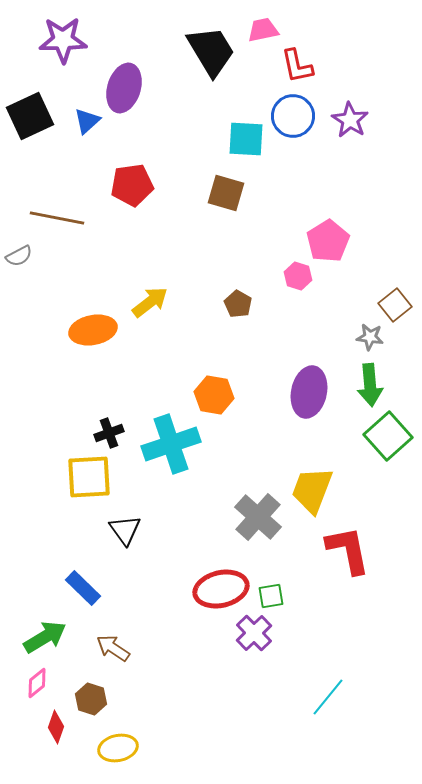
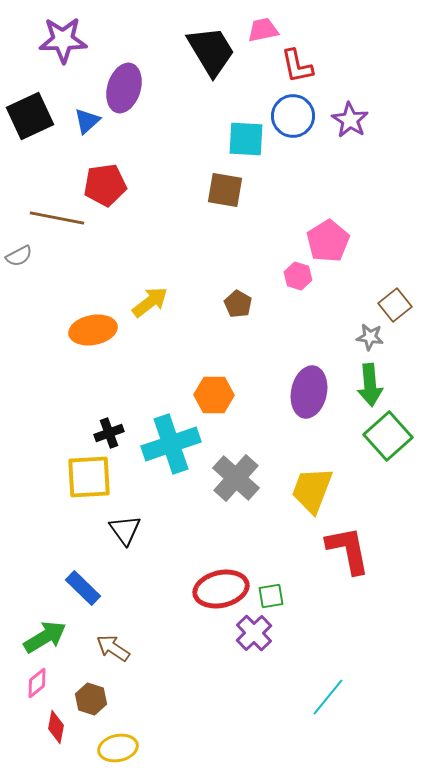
red pentagon at (132, 185): moved 27 px left
brown square at (226, 193): moved 1 px left, 3 px up; rotated 6 degrees counterclockwise
orange hexagon at (214, 395): rotated 9 degrees counterclockwise
gray cross at (258, 517): moved 22 px left, 39 px up
red diamond at (56, 727): rotated 8 degrees counterclockwise
